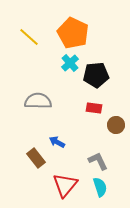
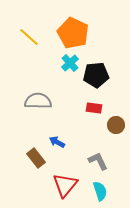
cyan semicircle: moved 4 px down
